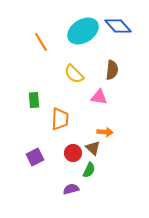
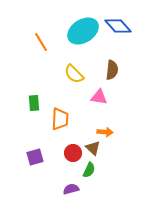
green rectangle: moved 3 px down
purple square: rotated 12 degrees clockwise
